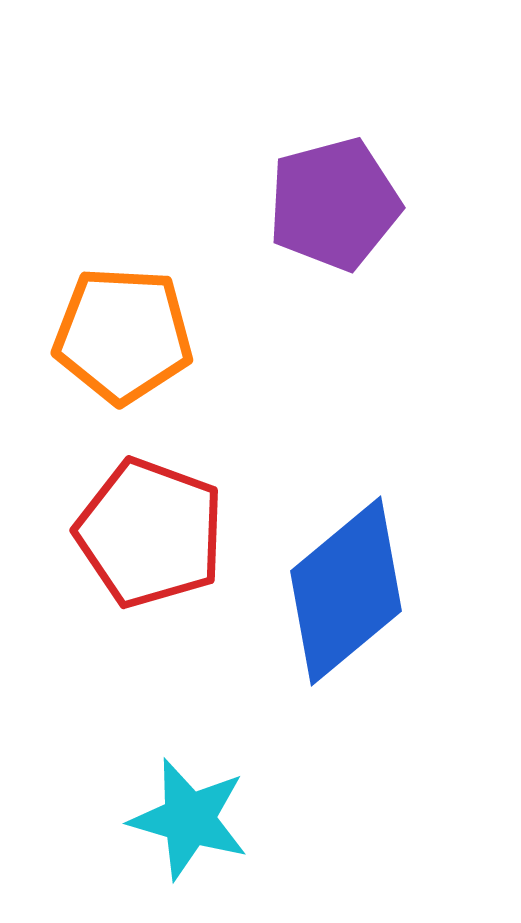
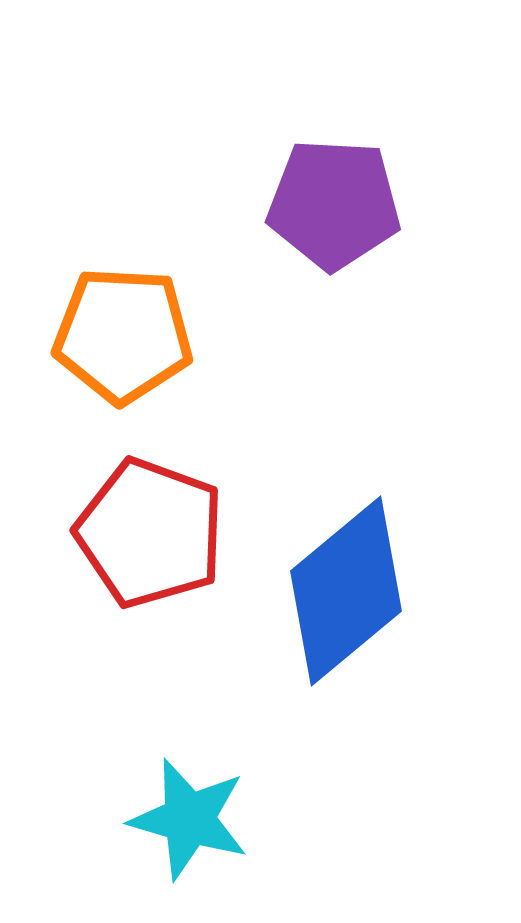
purple pentagon: rotated 18 degrees clockwise
